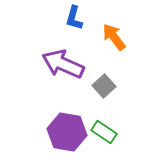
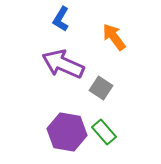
blue L-shape: moved 13 px left, 1 px down; rotated 15 degrees clockwise
gray square: moved 3 px left, 2 px down; rotated 15 degrees counterclockwise
green rectangle: rotated 15 degrees clockwise
